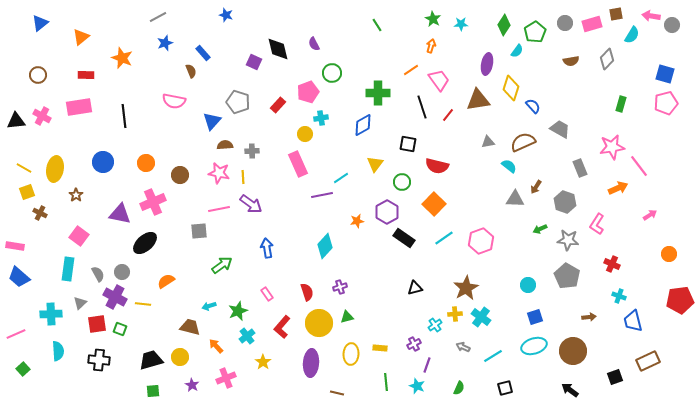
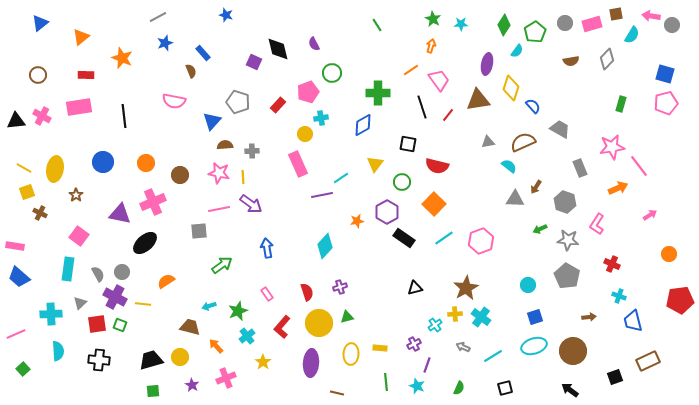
green square at (120, 329): moved 4 px up
